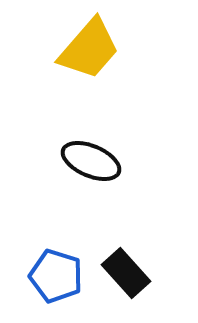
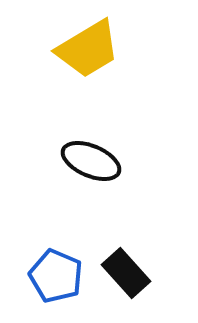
yellow trapezoid: moved 1 px left; rotated 18 degrees clockwise
blue pentagon: rotated 6 degrees clockwise
